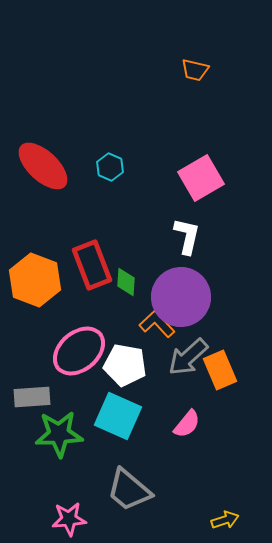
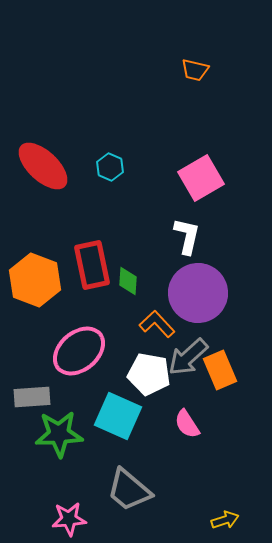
red rectangle: rotated 9 degrees clockwise
green diamond: moved 2 px right, 1 px up
purple circle: moved 17 px right, 4 px up
white pentagon: moved 24 px right, 9 px down
pink semicircle: rotated 108 degrees clockwise
